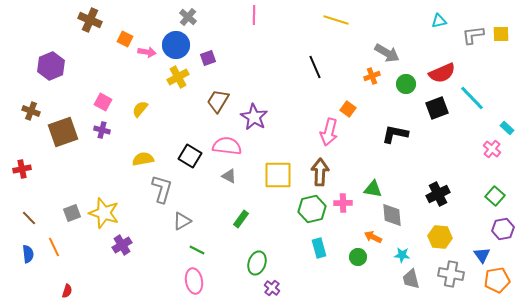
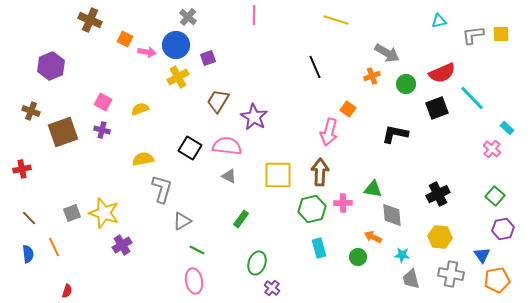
yellow semicircle at (140, 109): rotated 30 degrees clockwise
black square at (190, 156): moved 8 px up
